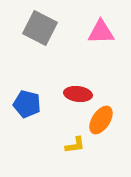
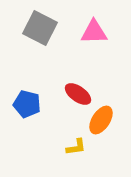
pink triangle: moved 7 px left
red ellipse: rotated 28 degrees clockwise
yellow L-shape: moved 1 px right, 2 px down
